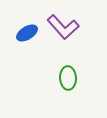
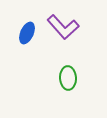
blue ellipse: rotated 35 degrees counterclockwise
